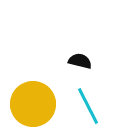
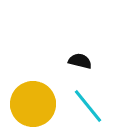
cyan line: rotated 12 degrees counterclockwise
